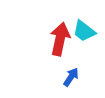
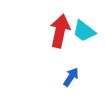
red arrow: moved 8 px up
